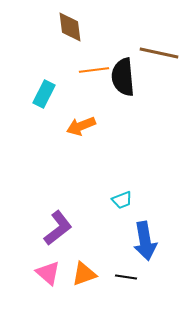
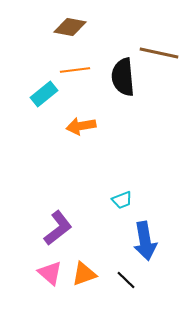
brown diamond: rotated 72 degrees counterclockwise
orange line: moved 19 px left
cyan rectangle: rotated 24 degrees clockwise
orange arrow: rotated 12 degrees clockwise
pink triangle: moved 2 px right
black line: moved 3 px down; rotated 35 degrees clockwise
